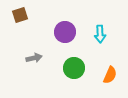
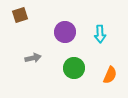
gray arrow: moved 1 px left
